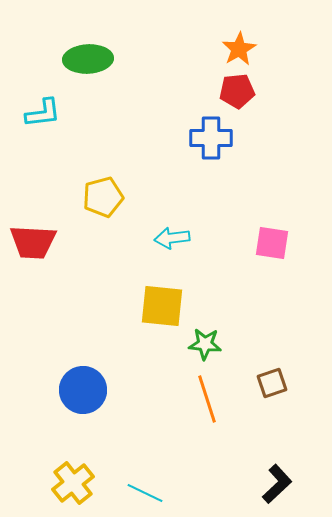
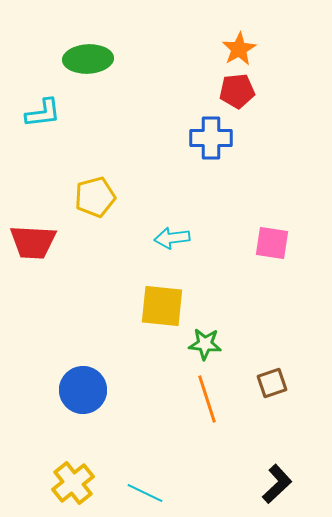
yellow pentagon: moved 8 px left
